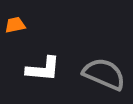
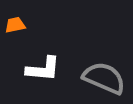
gray semicircle: moved 4 px down
